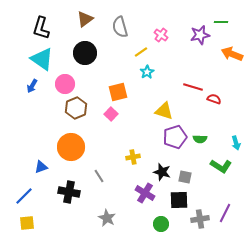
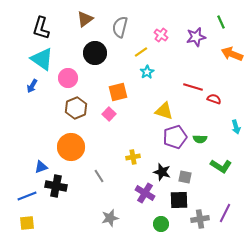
green line: rotated 64 degrees clockwise
gray semicircle: rotated 30 degrees clockwise
purple star: moved 4 px left, 2 px down
black circle: moved 10 px right
pink circle: moved 3 px right, 6 px up
pink square: moved 2 px left
cyan arrow: moved 16 px up
black cross: moved 13 px left, 6 px up
blue line: moved 3 px right; rotated 24 degrees clockwise
gray star: moved 3 px right; rotated 30 degrees clockwise
